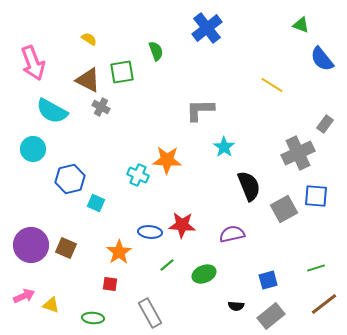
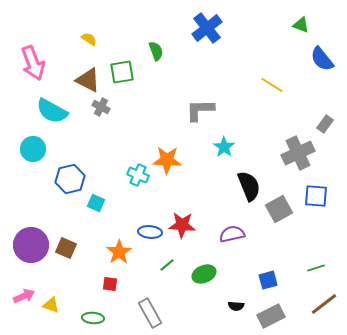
gray square at (284, 209): moved 5 px left
gray rectangle at (271, 316): rotated 12 degrees clockwise
